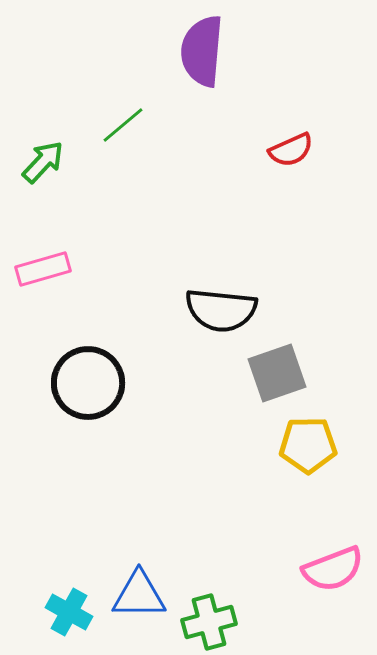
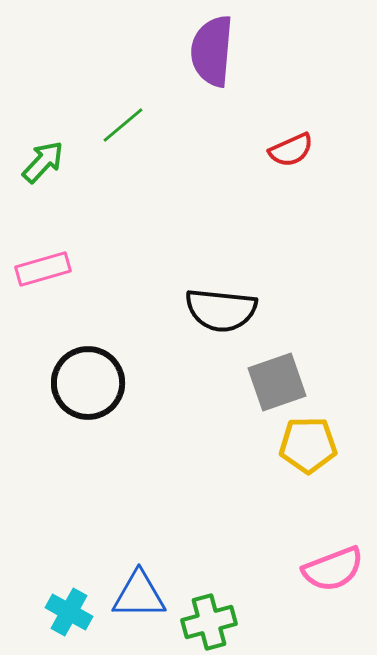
purple semicircle: moved 10 px right
gray square: moved 9 px down
